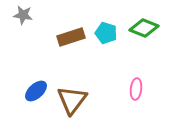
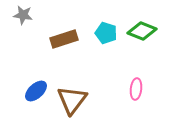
green diamond: moved 2 px left, 3 px down
brown rectangle: moved 7 px left, 2 px down
